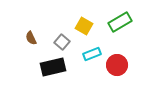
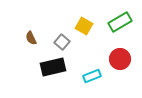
cyan rectangle: moved 22 px down
red circle: moved 3 px right, 6 px up
